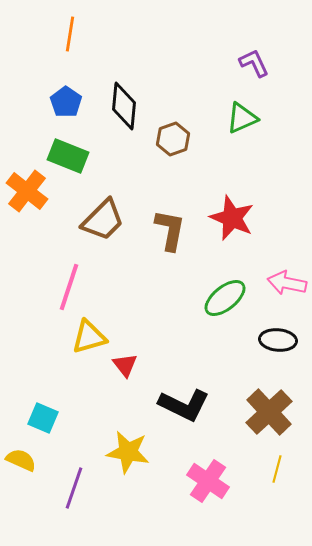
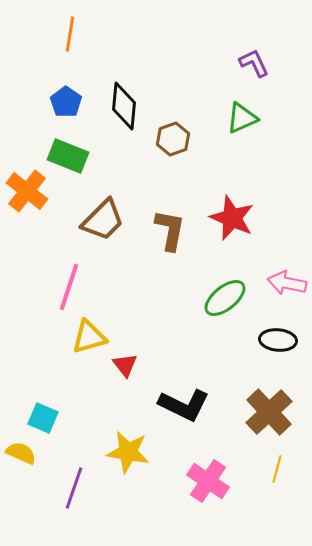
yellow semicircle: moved 7 px up
